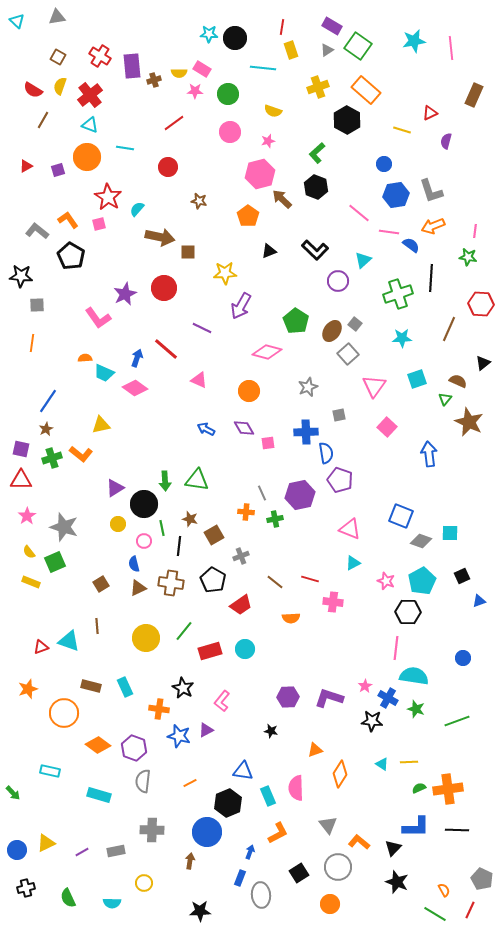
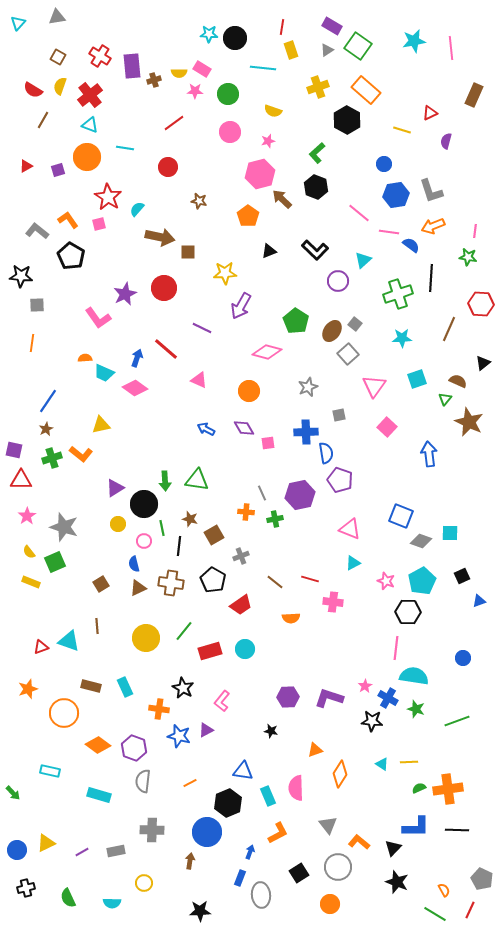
cyan triangle at (17, 21): moved 1 px right, 2 px down; rotated 28 degrees clockwise
purple square at (21, 449): moved 7 px left, 1 px down
